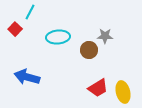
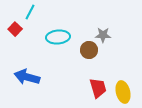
gray star: moved 2 px left, 1 px up
red trapezoid: rotated 75 degrees counterclockwise
